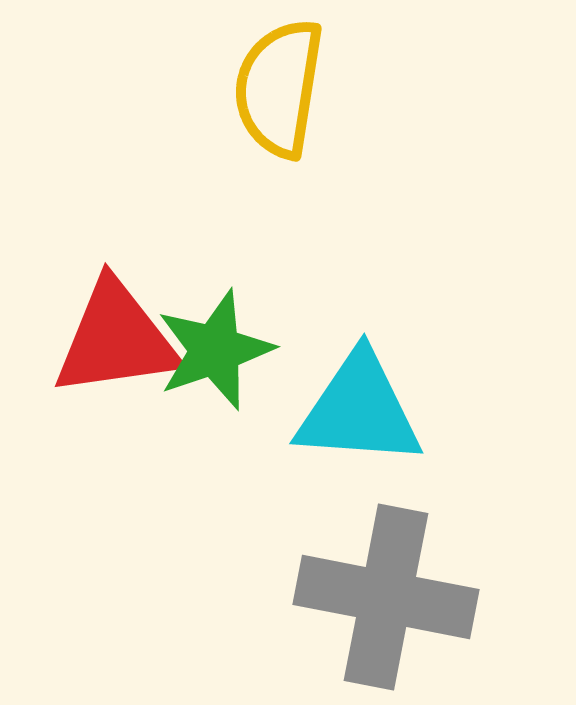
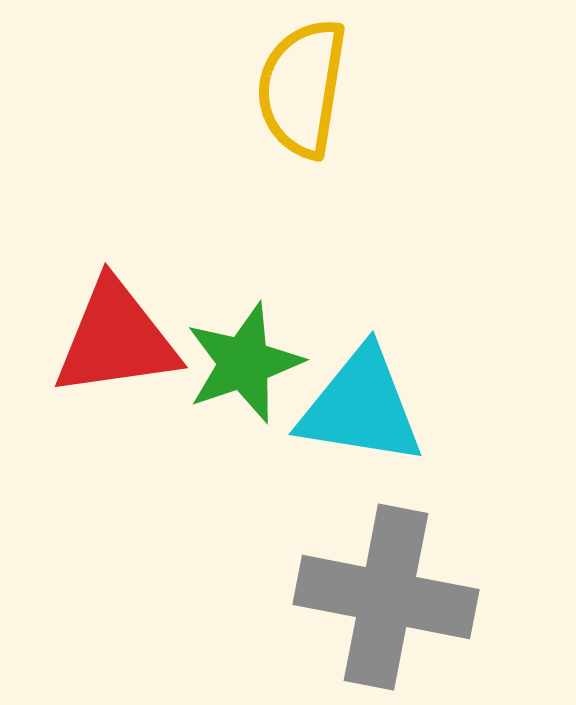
yellow semicircle: moved 23 px right
green star: moved 29 px right, 13 px down
cyan triangle: moved 2 px right, 3 px up; rotated 5 degrees clockwise
